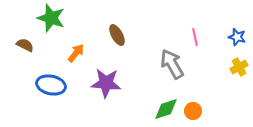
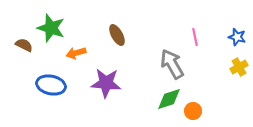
green star: moved 10 px down
brown semicircle: moved 1 px left
orange arrow: rotated 144 degrees counterclockwise
green diamond: moved 3 px right, 10 px up
